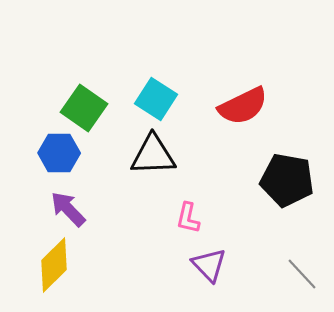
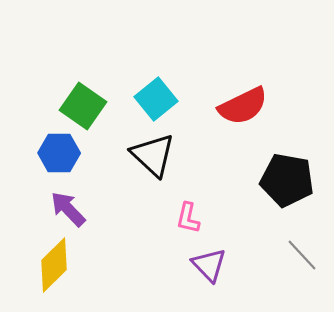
cyan square: rotated 18 degrees clockwise
green square: moved 1 px left, 2 px up
black triangle: rotated 45 degrees clockwise
gray line: moved 19 px up
